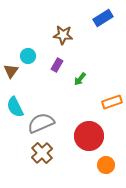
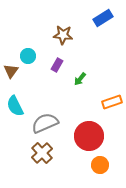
cyan semicircle: moved 1 px up
gray semicircle: moved 4 px right
orange circle: moved 6 px left
